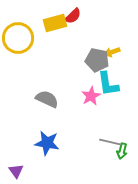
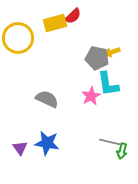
gray pentagon: moved 2 px up
purple triangle: moved 4 px right, 23 px up
